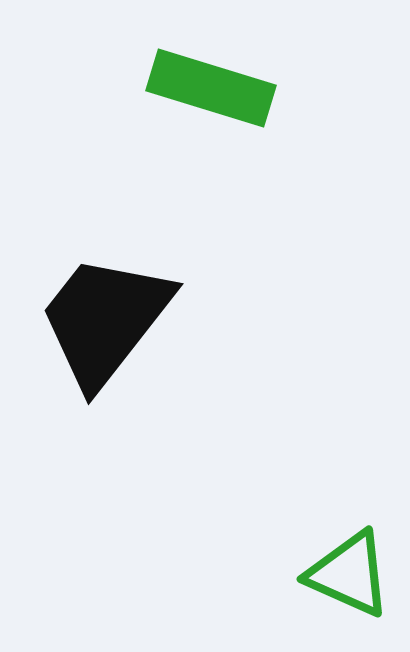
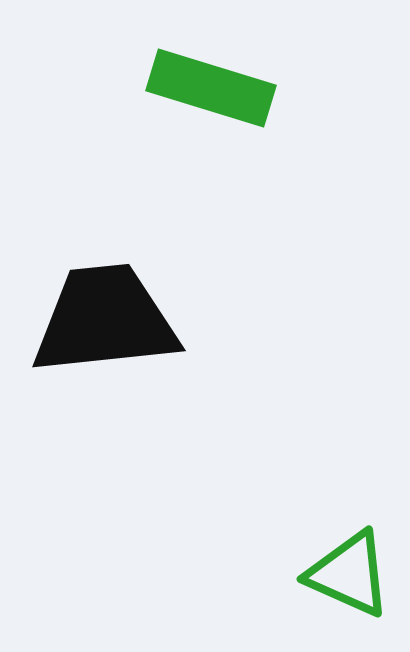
black trapezoid: rotated 46 degrees clockwise
